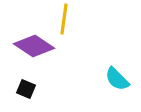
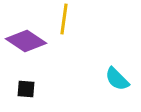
purple diamond: moved 8 px left, 5 px up
black square: rotated 18 degrees counterclockwise
